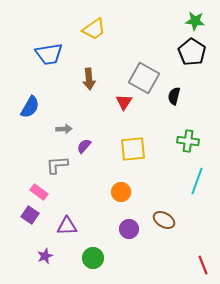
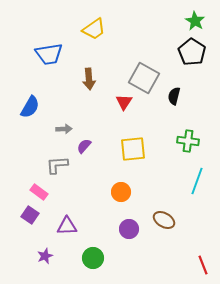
green star: rotated 24 degrees clockwise
